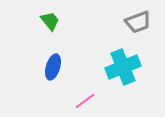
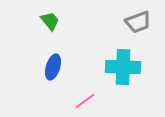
cyan cross: rotated 24 degrees clockwise
